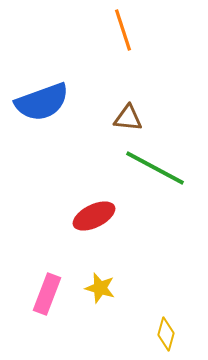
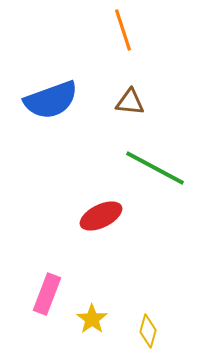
blue semicircle: moved 9 px right, 2 px up
brown triangle: moved 2 px right, 16 px up
red ellipse: moved 7 px right
yellow star: moved 8 px left, 31 px down; rotated 20 degrees clockwise
yellow diamond: moved 18 px left, 3 px up
